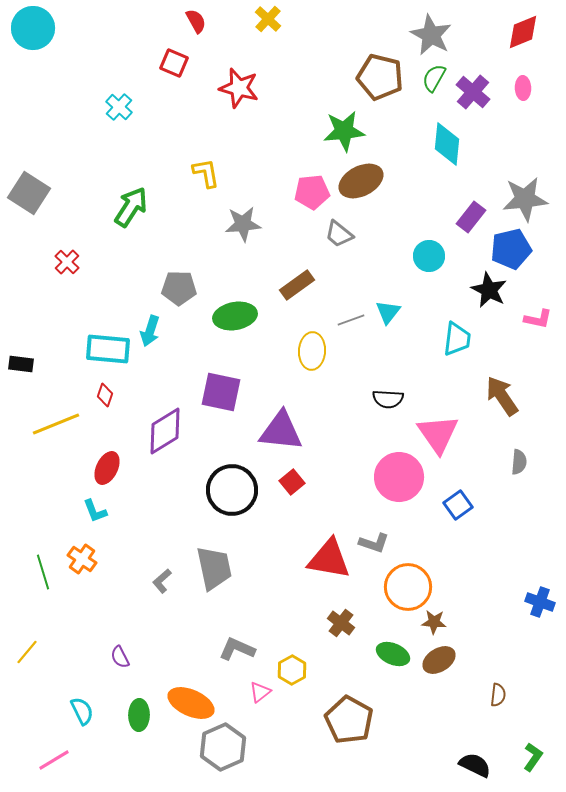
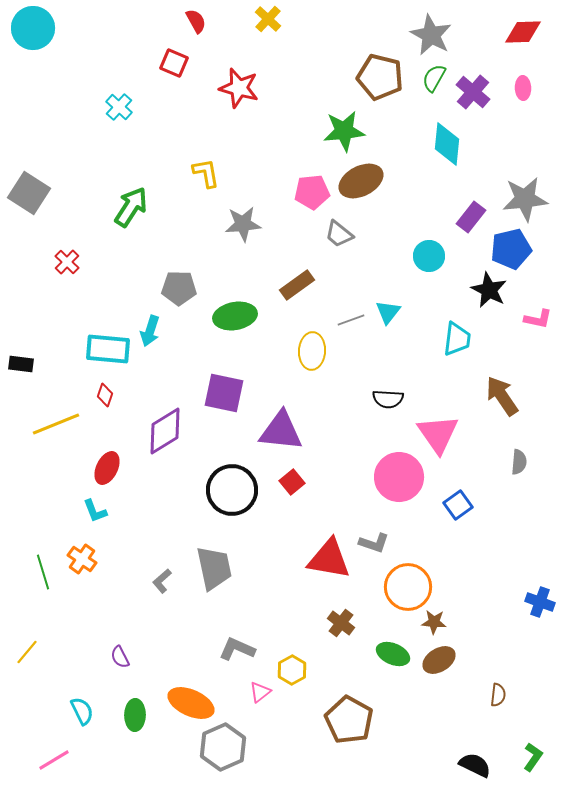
red diamond at (523, 32): rotated 21 degrees clockwise
purple square at (221, 392): moved 3 px right, 1 px down
green ellipse at (139, 715): moved 4 px left
